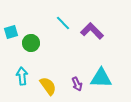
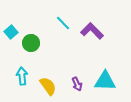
cyan square: rotated 24 degrees counterclockwise
cyan triangle: moved 4 px right, 3 px down
